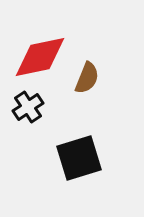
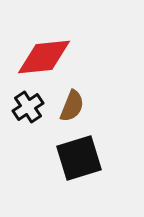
red diamond: moved 4 px right; rotated 6 degrees clockwise
brown semicircle: moved 15 px left, 28 px down
